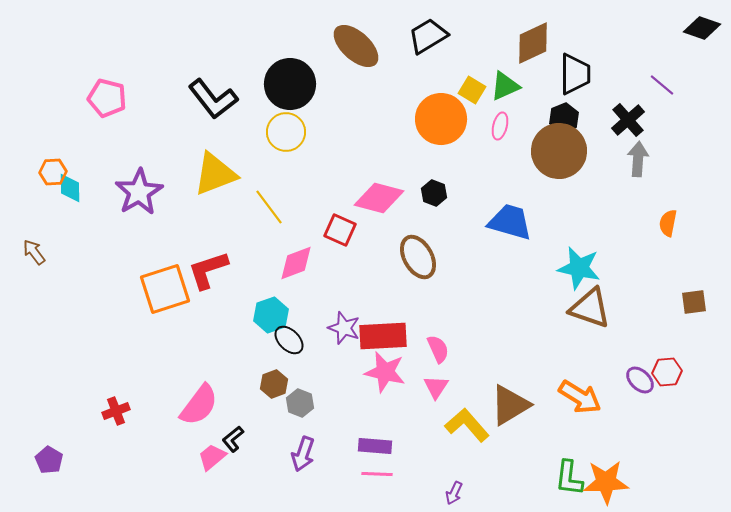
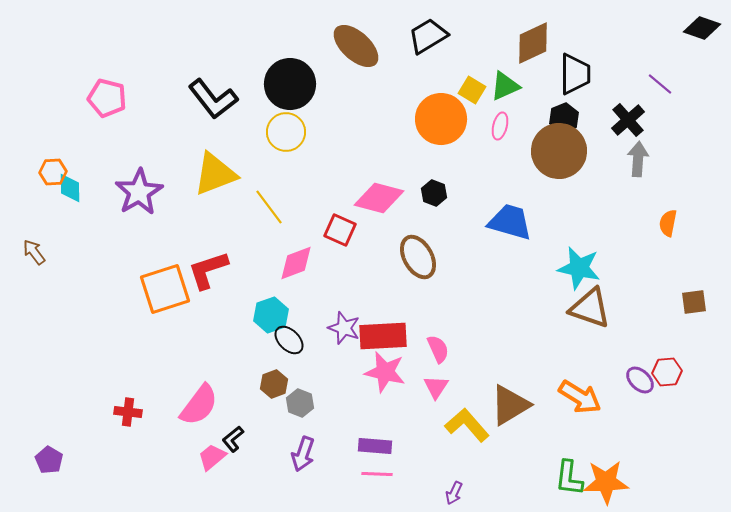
purple line at (662, 85): moved 2 px left, 1 px up
red cross at (116, 411): moved 12 px right, 1 px down; rotated 28 degrees clockwise
